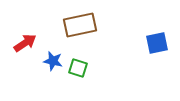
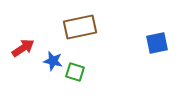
brown rectangle: moved 2 px down
red arrow: moved 2 px left, 5 px down
green square: moved 3 px left, 4 px down
